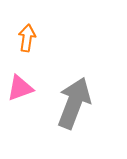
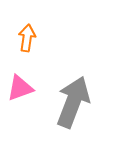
gray arrow: moved 1 px left, 1 px up
